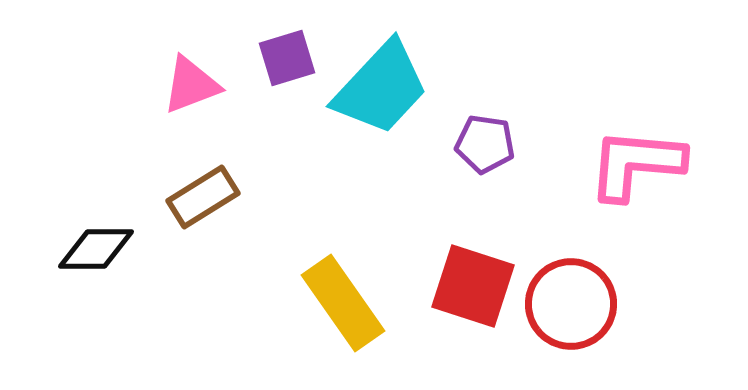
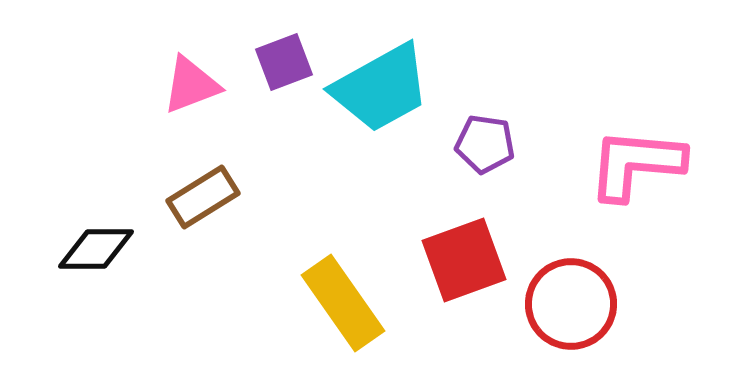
purple square: moved 3 px left, 4 px down; rotated 4 degrees counterclockwise
cyan trapezoid: rotated 18 degrees clockwise
red square: moved 9 px left, 26 px up; rotated 38 degrees counterclockwise
